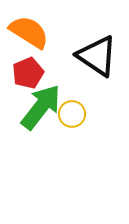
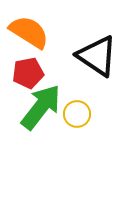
red pentagon: rotated 12 degrees clockwise
yellow circle: moved 5 px right
